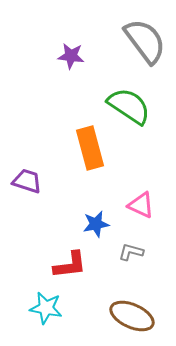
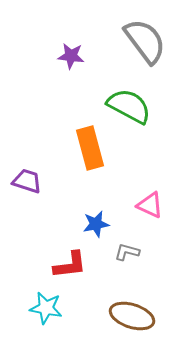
green semicircle: rotated 6 degrees counterclockwise
pink triangle: moved 9 px right
gray L-shape: moved 4 px left
brown ellipse: rotated 6 degrees counterclockwise
